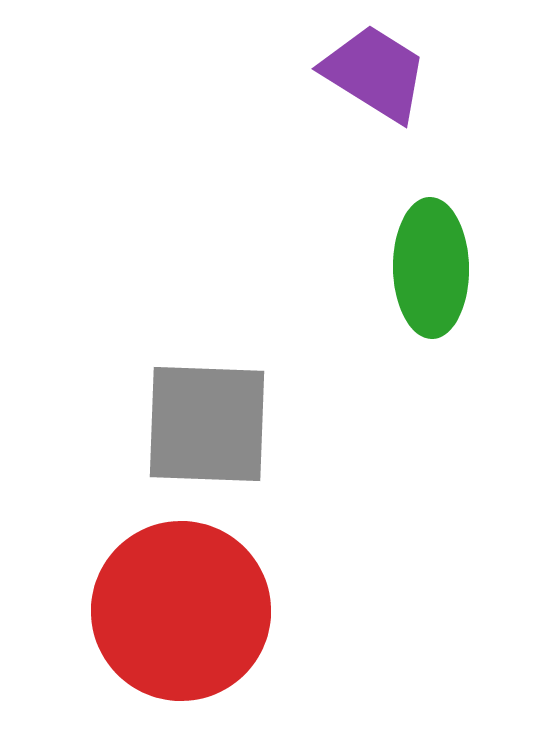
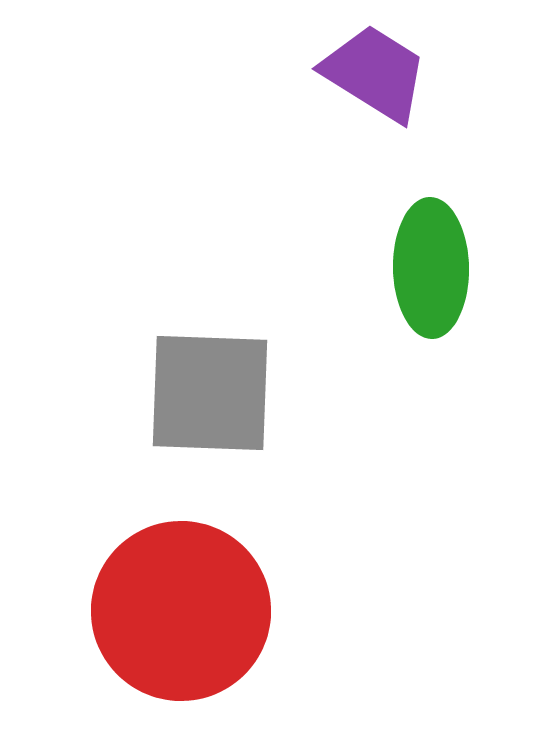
gray square: moved 3 px right, 31 px up
